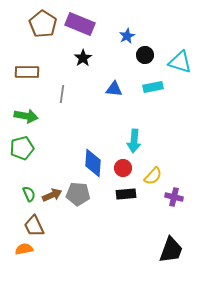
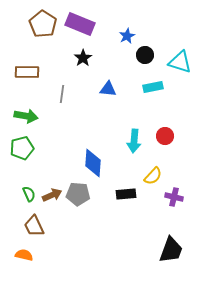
blue triangle: moved 6 px left
red circle: moved 42 px right, 32 px up
orange semicircle: moved 6 px down; rotated 24 degrees clockwise
